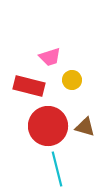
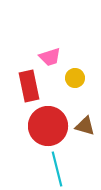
yellow circle: moved 3 px right, 2 px up
red rectangle: rotated 64 degrees clockwise
brown triangle: moved 1 px up
